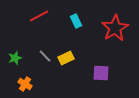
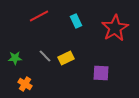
green star: rotated 16 degrees clockwise
